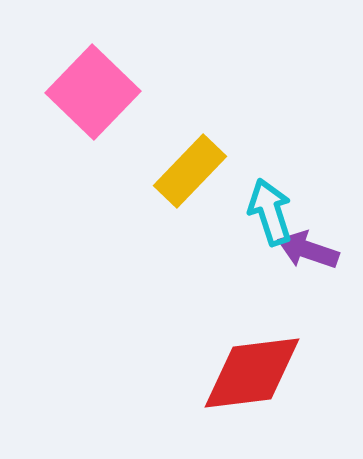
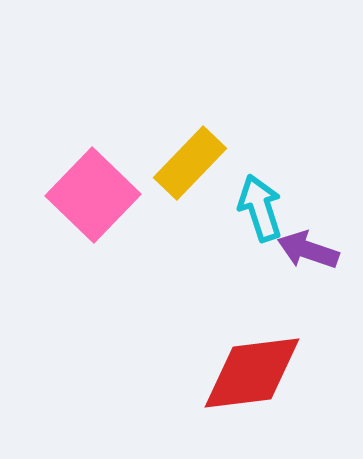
pink square: moved 103 px down
yellow rectangle: moved 8 px up
cyan arrow: moved 10 px left, 4 px up
